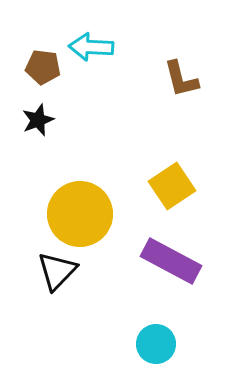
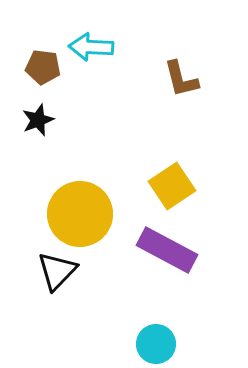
purple rectangle: moved 4 px left, 11 px up
